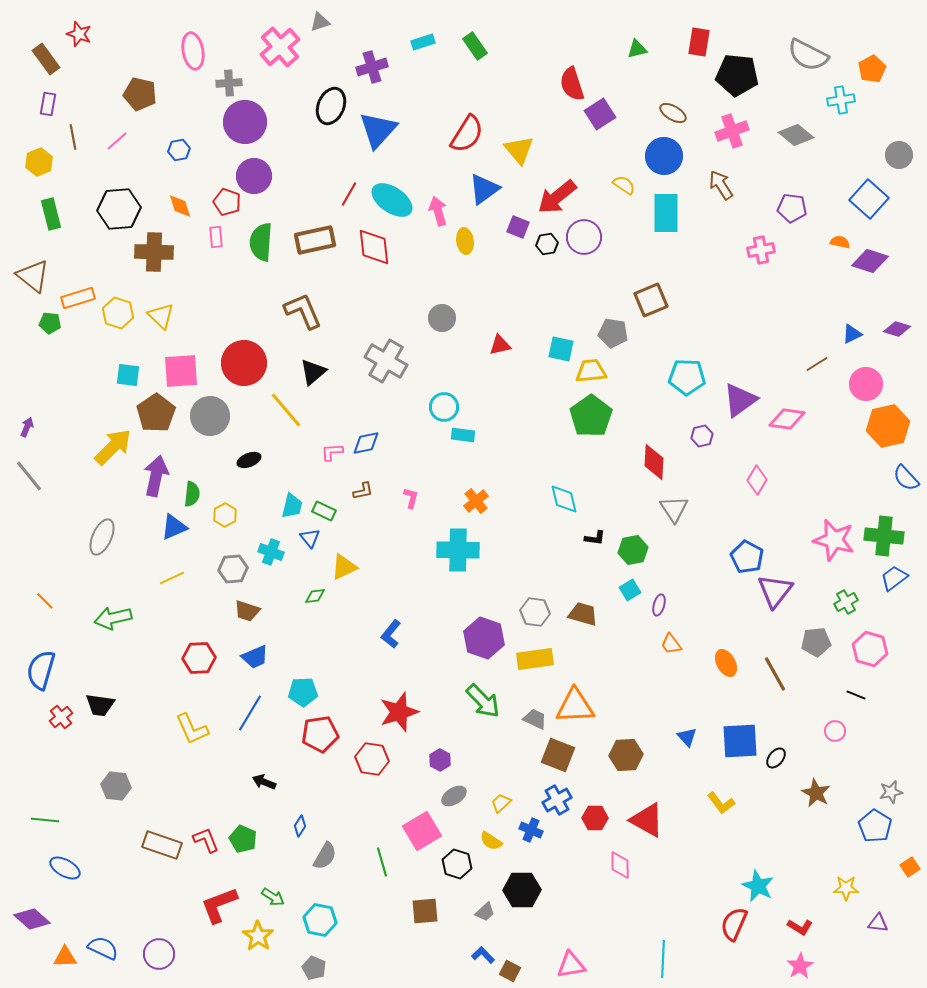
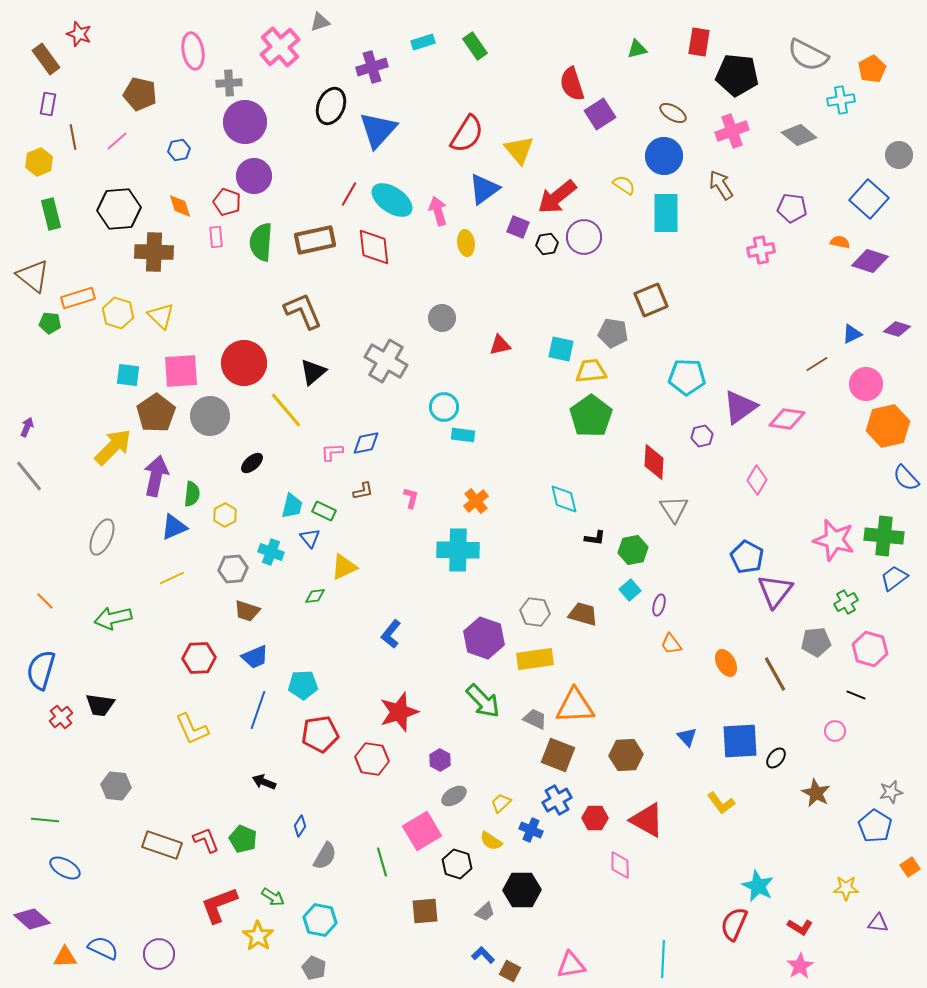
gray diamond at (796, 135): moved 3 px right
yellow ellipse at (465, 241): moved 1 px right, 2 px down
purple triangle at (740, 400): moved 7 px down
black ellipse at (249, 460): moved 3 px right, 3 px down; rotated 20 degrees counterclockwise
cyan square at (630, 590): rotated 10 degrees counterclockwise
cyan pentagon at (303, 692): moved 7 px up
blue line at (250, 713): moved 8 px right, 3 px up; rotated 12 degrees counterclockwise
